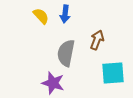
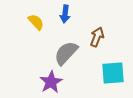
yellow semicircle: moved 5 px left, 6 px down
brown arrow: moved 3 px up
gray semicircle: rotated 32 degrees clockwise
purple star: moved 2 px left, 1 px up; rotated 25 degrees clockwise
